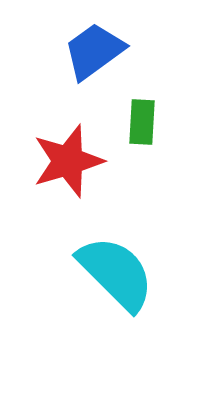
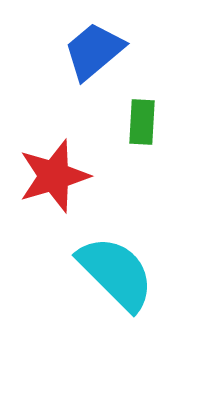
blue trapezoid: rotated 4 degrees counterclockwise
red star: moved 14 px left, 15 px down
